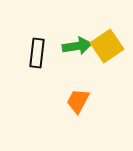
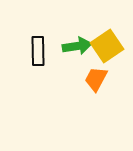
black rectangle: moved 1 px right, 2 px up; rotated 8 degrees counterclockwise
orange trapezoid: moved 18 px right, 22 px up
